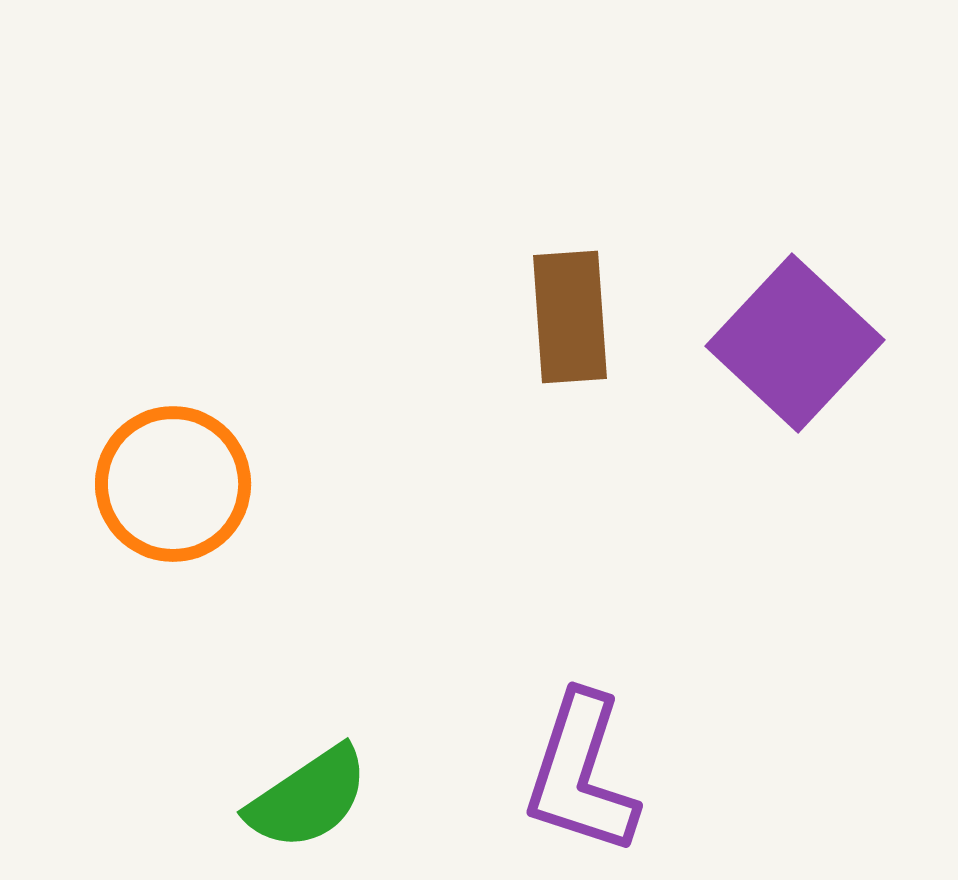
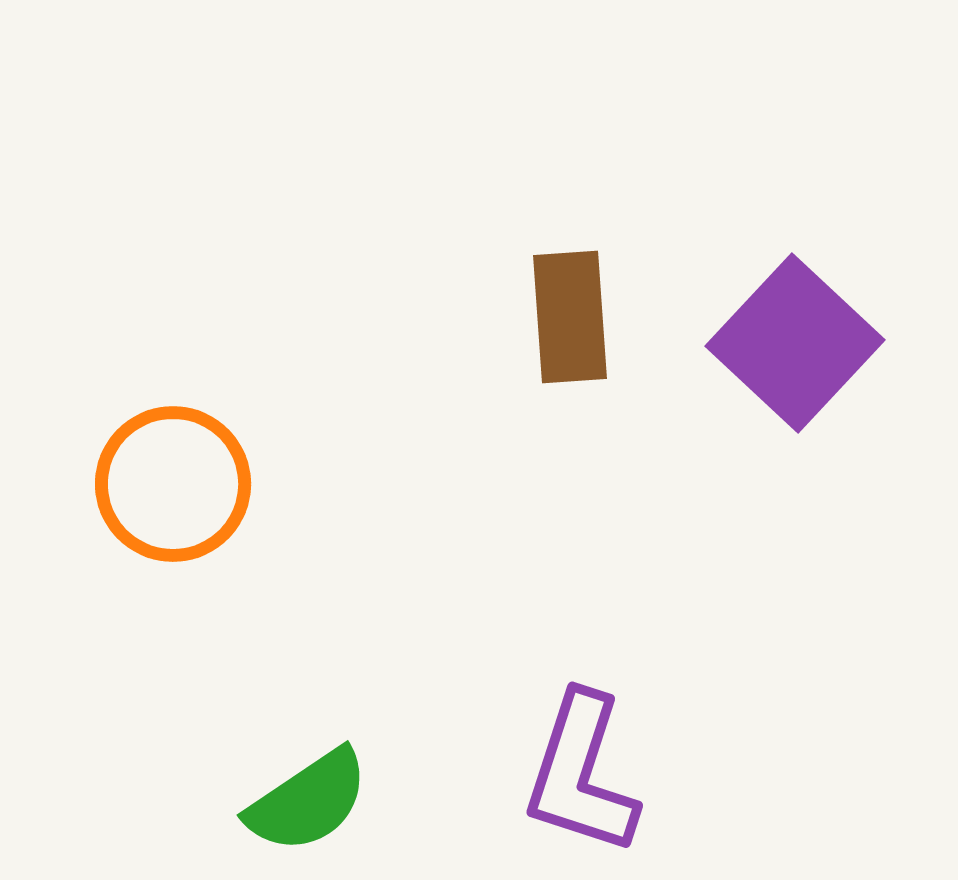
green semicircle: moved 3 px down
